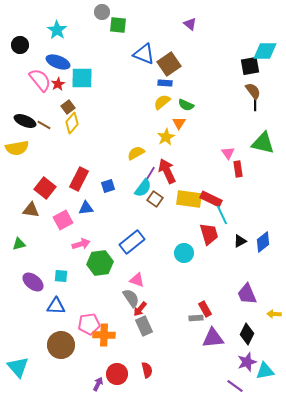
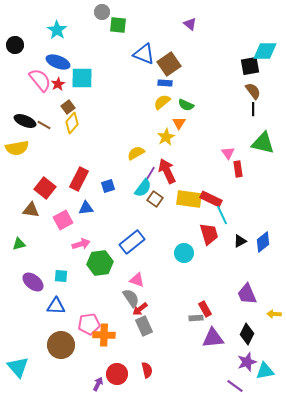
black circle at (20, 45): moved 5 px left
black line at (255, 104): moved 2 px left, 5 px down
red arrow at (140, 309): rotated 14 degrees clockwise
